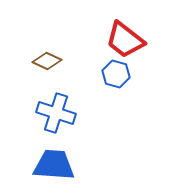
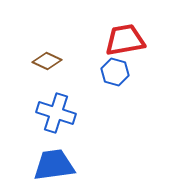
red trapezoid: rotated 132 degrees clockwise
blue hexagon: moved 1 px left, 2 px up
blue trapezoid: rotated 12 degrees counterclockwise
